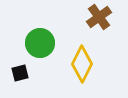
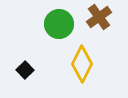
green circle: moved 19 px right, 19 px up
black square: moved 5 px right, 3 px up; rotated 30 degrees counterclockwise
